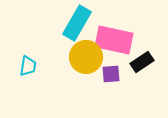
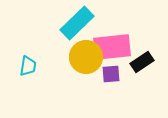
cyan rectangle: rotated 16 degrees clockwise
pink rectangle: moved 2 px left, 7 px down; rotated 18 degrees counterclockwise
